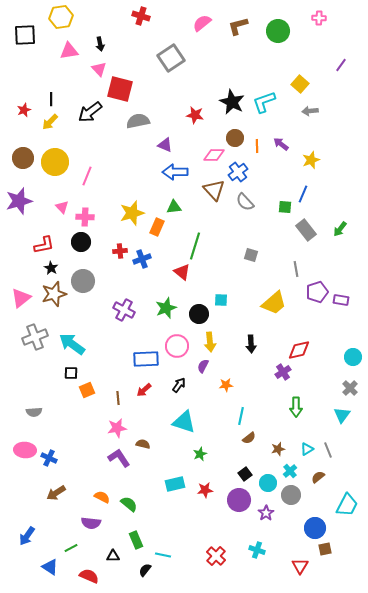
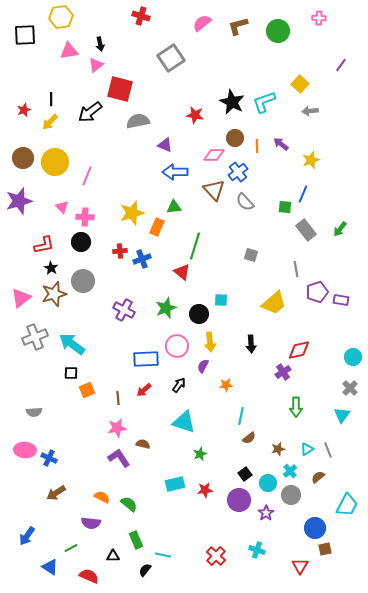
pink triangle at (99, 69): moved 3 px left, 4 px up; rotated 35 degrees clockwise
